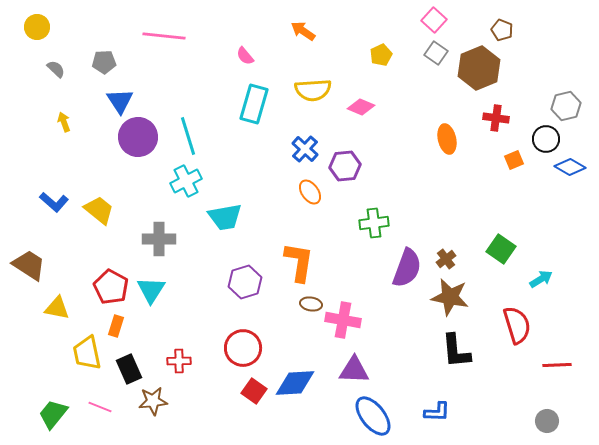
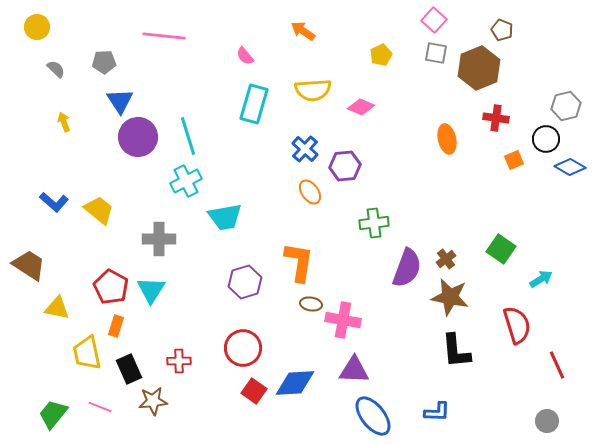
gray square at (436, 53): rotated 25 degrees counterclockwise
red line at (557, 365): rotated 68 degrees clockwise
